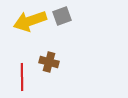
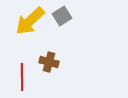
gray square: rotated 12 degrees counterclockwise
yellow arrow: rotated 24 degrees counterclockwise
